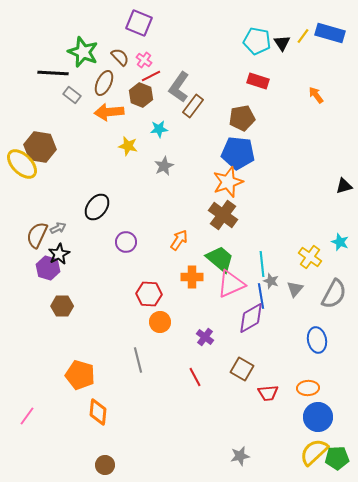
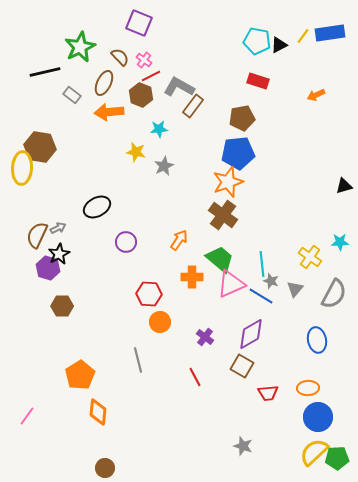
blue rectangle at (330, 33): rotated 24 degrees counterclockwise
black triangle at (282, 43): moved 3 px left, 2 px down; rotated 36 degrees clockwise
green star at (83, 52): moved 3 px left, 5 px up; rotated 24 degrees clockwise
black line at (53, 73): moved 8 px left, 1 px up; rotated 16 degrees counterclockwise
gray L-shape at (179, 87): rotated 84 degrees clockwise
orange arrow at (316, 95): rotated 78 degrees counterclockwise
yellow star at (128, 146): moved 8 px right, 6 px down
blue pentagon at (238, 153): rotated 12 degrees counterclockwise
yellow ellipse at (22, 164): moved 4 px down; rotated 48 degrees clockwise
black ellipse at (97, 207): rotated 24 degrees clockwise
cyan star at (340, 242): rotated 24 degrees counterclockwise
blue line at (261, 296): rotated 50 degrees counterclockwise
purple diamond at (251, 318): moved 16 px down
brown square at (242, 369): moved 3 px up
orange pentagon at (80, 375): rotated 24 degrees clockwise
gray star at (240, 456): moved 3 px right, 10 px up; rotated 30 degrees clockwise
brown circle at (105, 465): moved 3 px down
